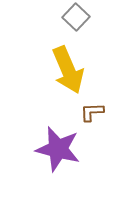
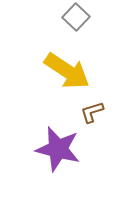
yellow arrow: moved 1 px left, 1 px down; rotated 33 degrees counterclockwise
brown L-shape: rotated 15 degrees counterclockwise
